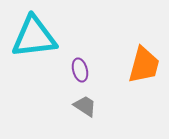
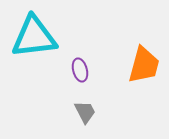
gray trapezoid: moved 6 px down; rotated 30 degrees clockwise
